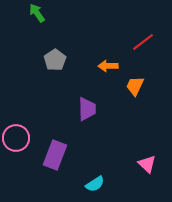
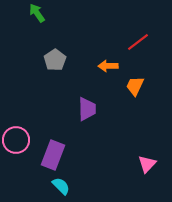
red line: moved 5 px left
pink circle: moved 2 px down
purple rectangle: moved 2 px left
pink triangle: rotated 30 degrees clockwise
cyan semicircle: moved 34 px left, 2 px down; rotated 102 degrees counterclockwise
